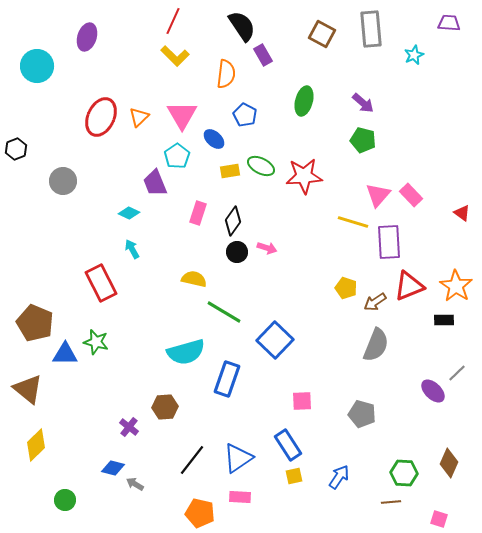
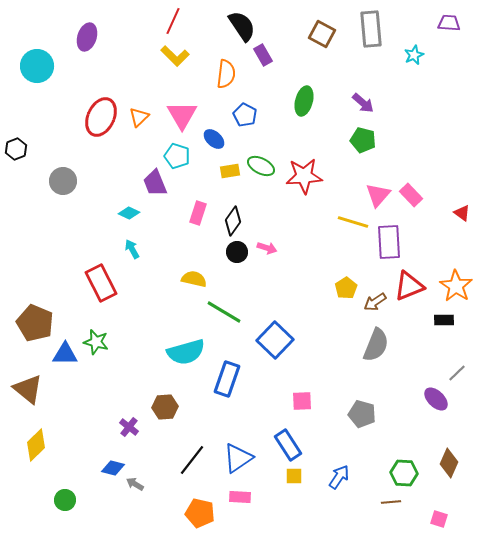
cyan pentagon at (177, 156): rotated 20 degrees counterclockwise
yellow pentagon at (346, 288): rotated 20 degrees clockwise
purple ellipse at (433, 391): moved 3 px right, 8 px down
yellow square at (294, 476): rotated 12 degrees clockwise
